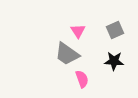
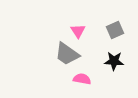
pink semicircle: rotated 60 degrees counterclockwise
